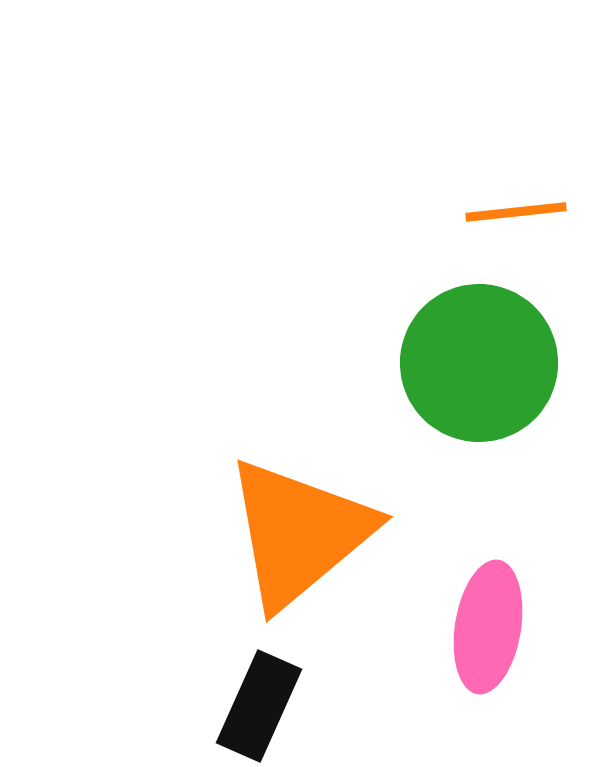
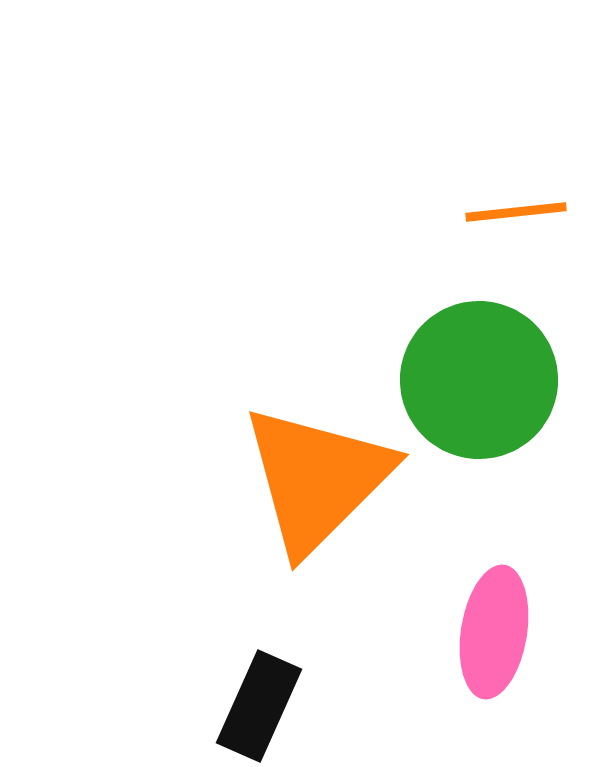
green circle: moved 17 px down
orange triangle: moved 18 px right, 54 px up; rotated 5 degrees counterclockwise
pink ellipse: moved 6 px right, 5 px down
